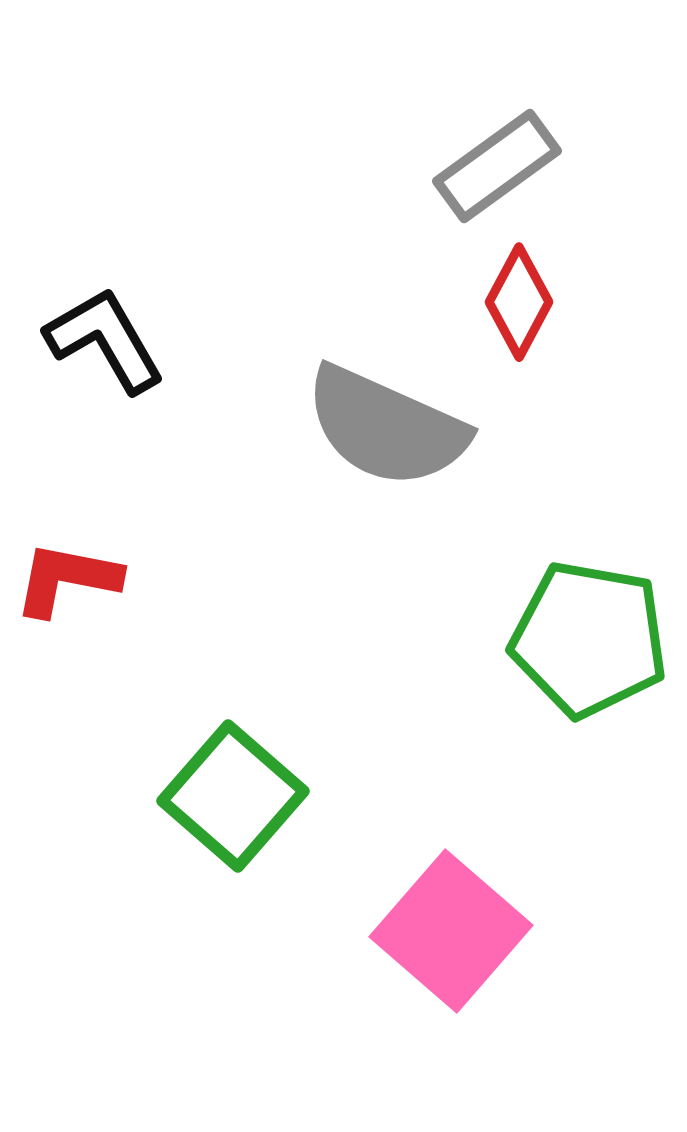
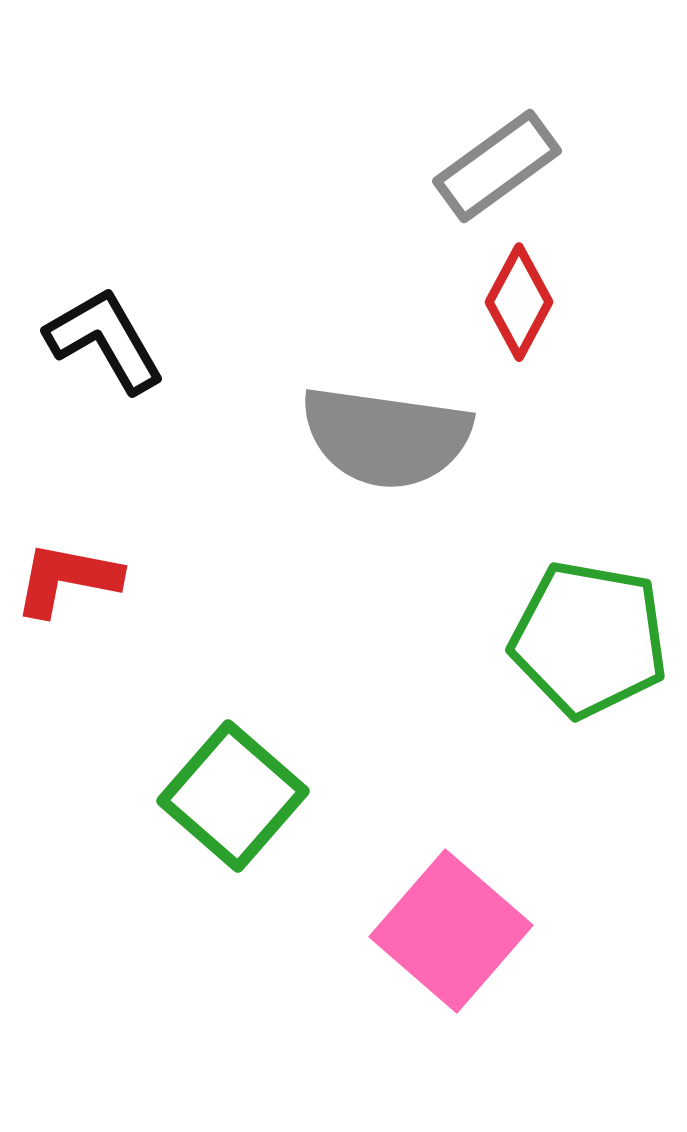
gray semicircle: moved 10 px down; rotated 16 degrees counterclockwise
